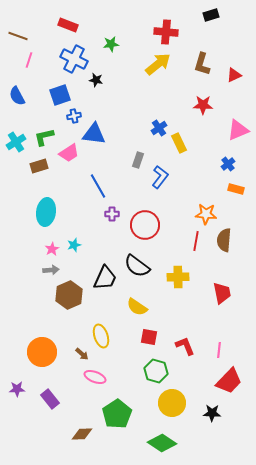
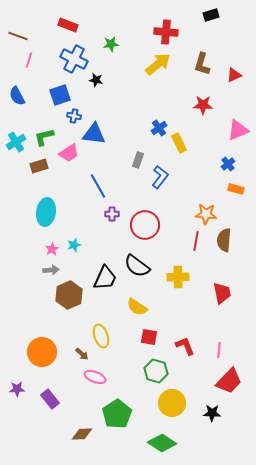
blue cross at (74, 116): rotated 24 degrees clockwise
